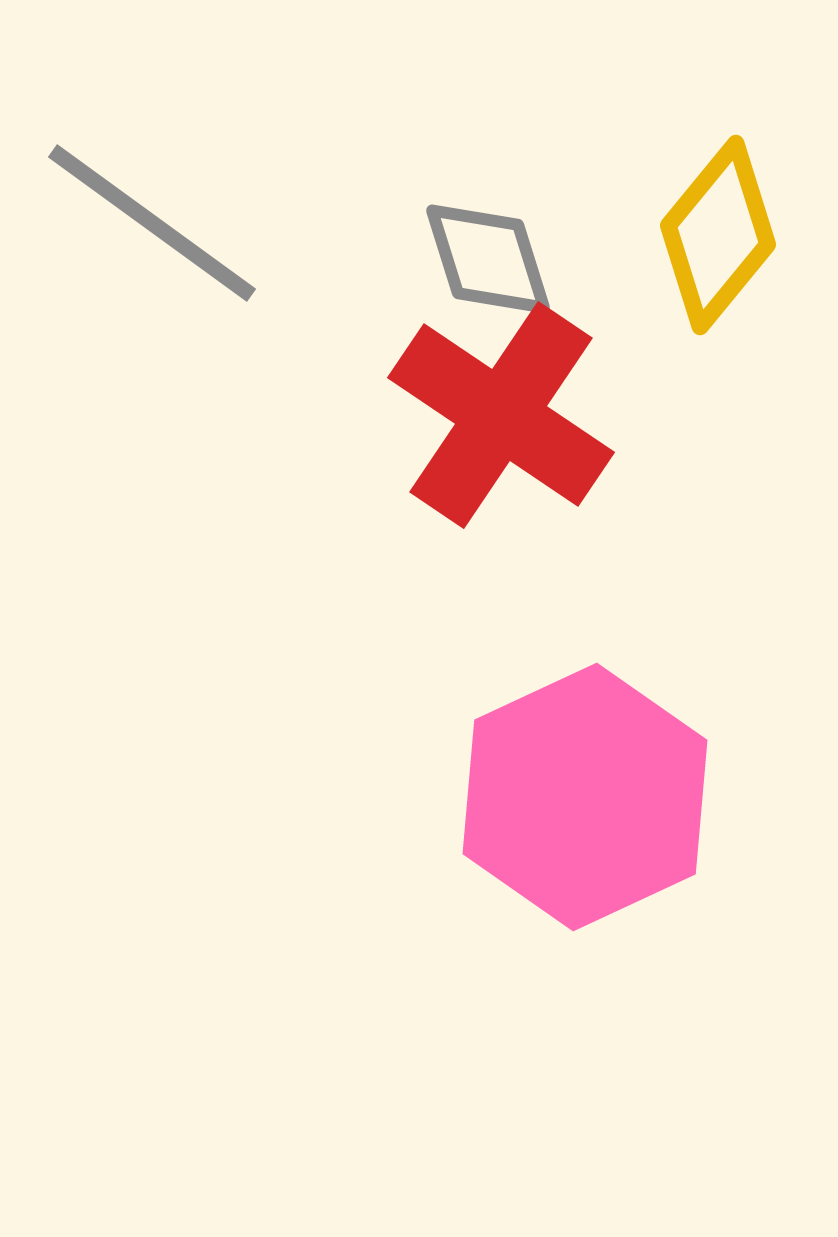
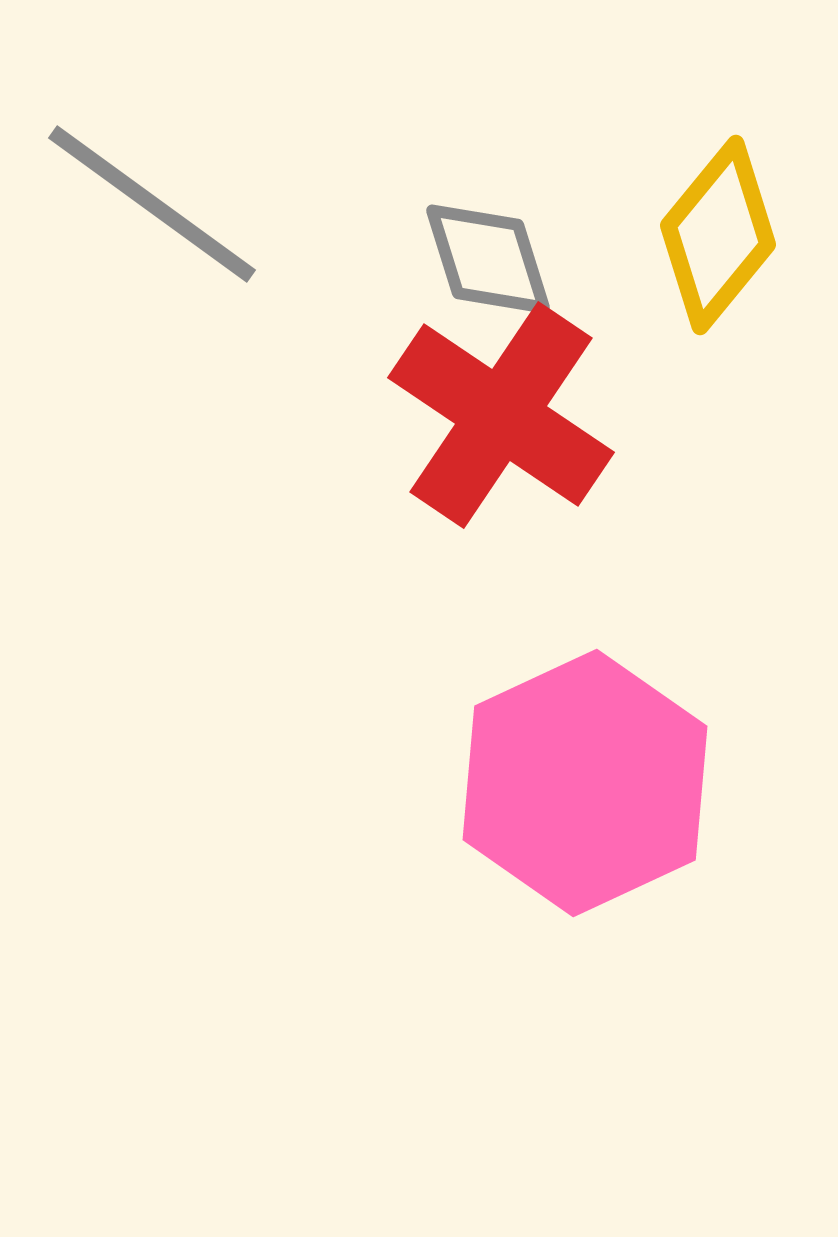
gray line: moved 19 px up
pink hexagon: moved 14 px up
